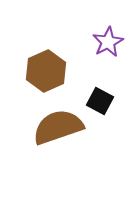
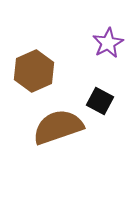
purple star: moved 1 px down
brown hexagon: moved 12 px left
